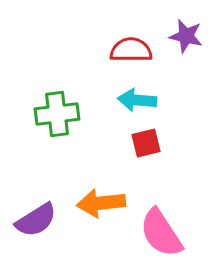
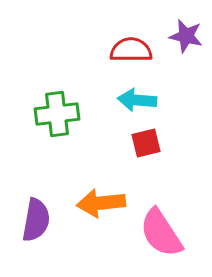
purple semicircle: rotated 48 degrees counterclockwise
